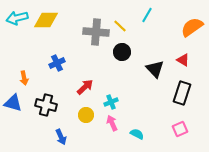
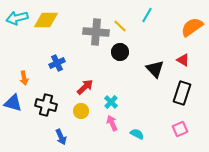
black circle: moved 2 px left
cyan cross: rotated 24 degrees counterclockwise
yellow circle: moved 5 px left, 4 px up
